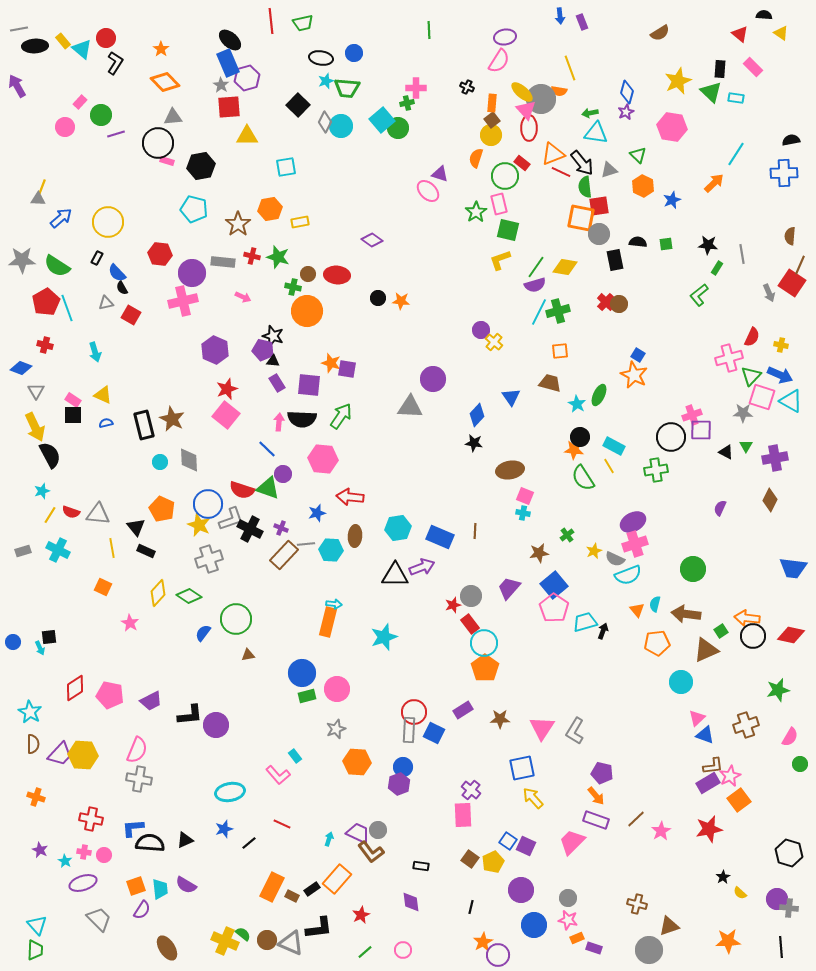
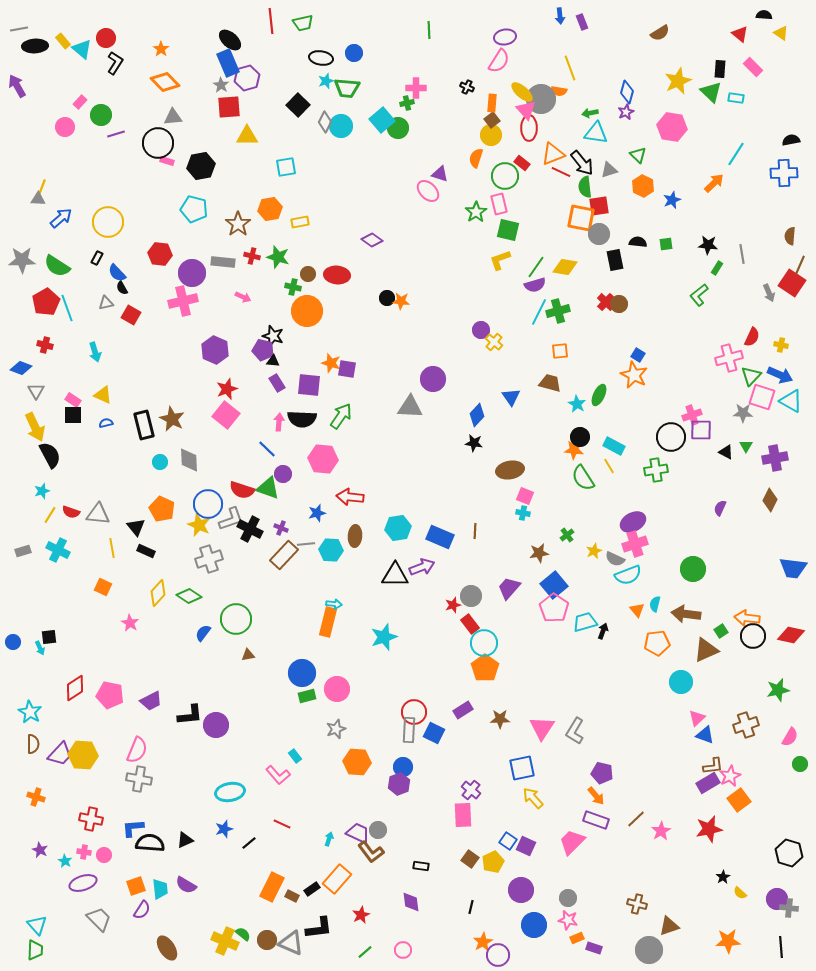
black circle at (378, 298): moved 9 px right
